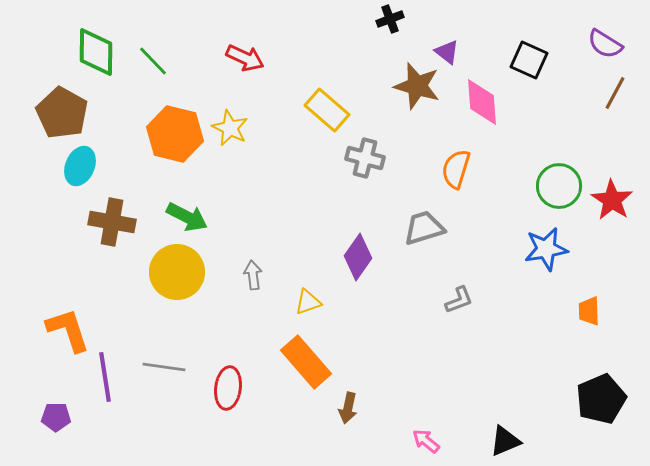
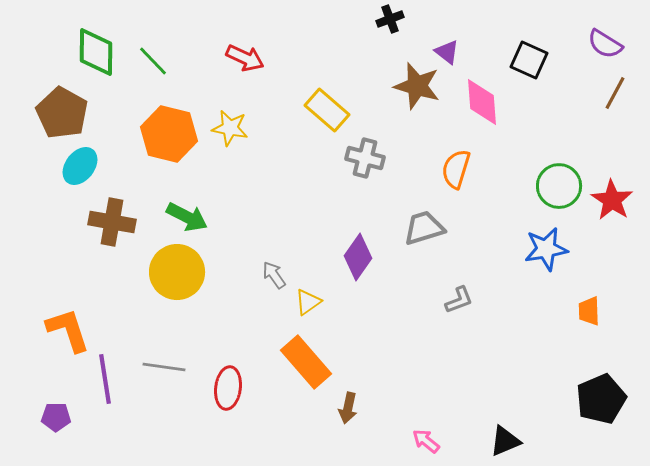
yellow star: rotated 15 degrees counterclockwise
orange hexagon: moved 6 px left
cyan ellipse: rotated 15 degrees clockwise
gray arrow: moved 21 px right; rotated 28 degrees counterclockwise
yellow triangle: rotated 16 degrees counterclockwise
purple line: moved 2 px down
